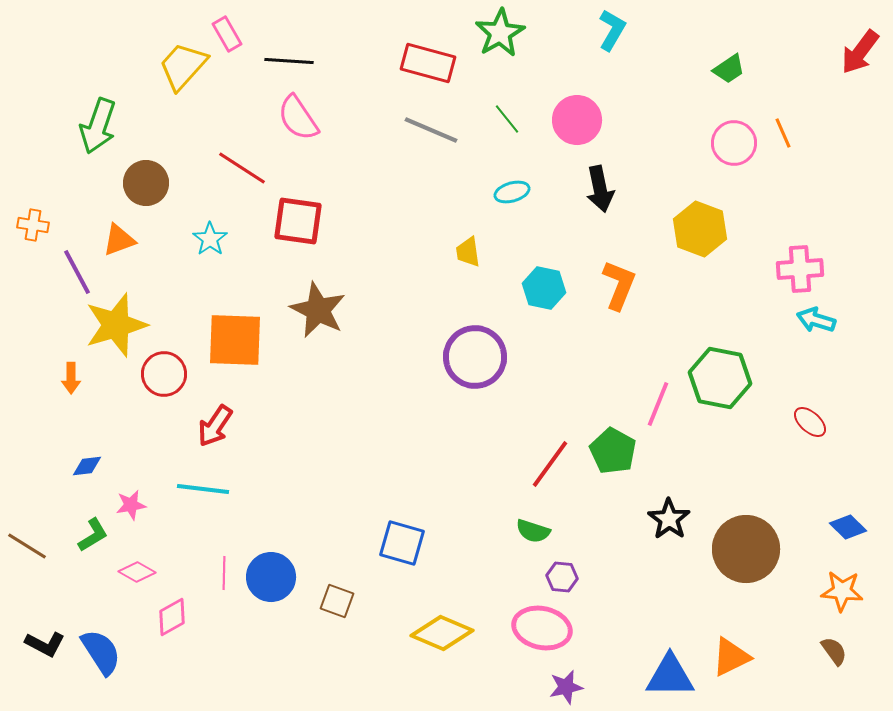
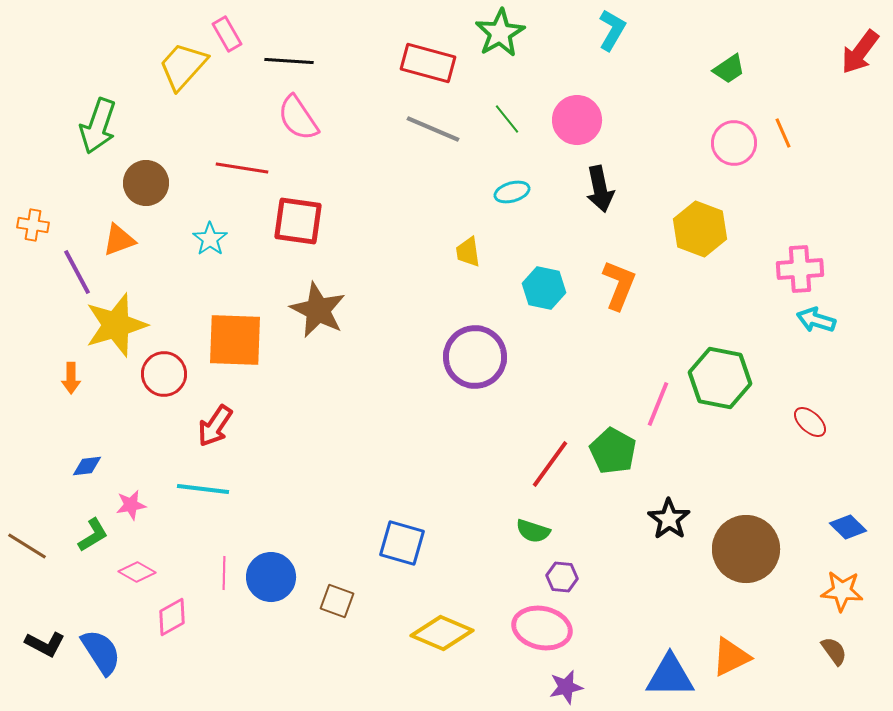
gray line at (431, 130): moved 2 px right, 1 px up
red line at (242, 168): rotated 24 degrees counterclockwise
